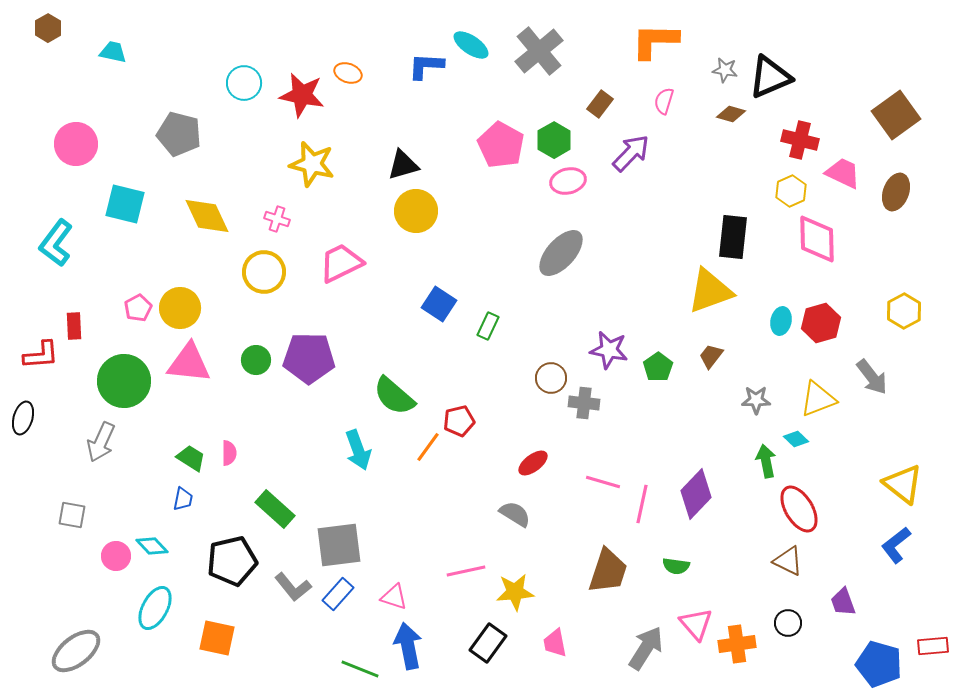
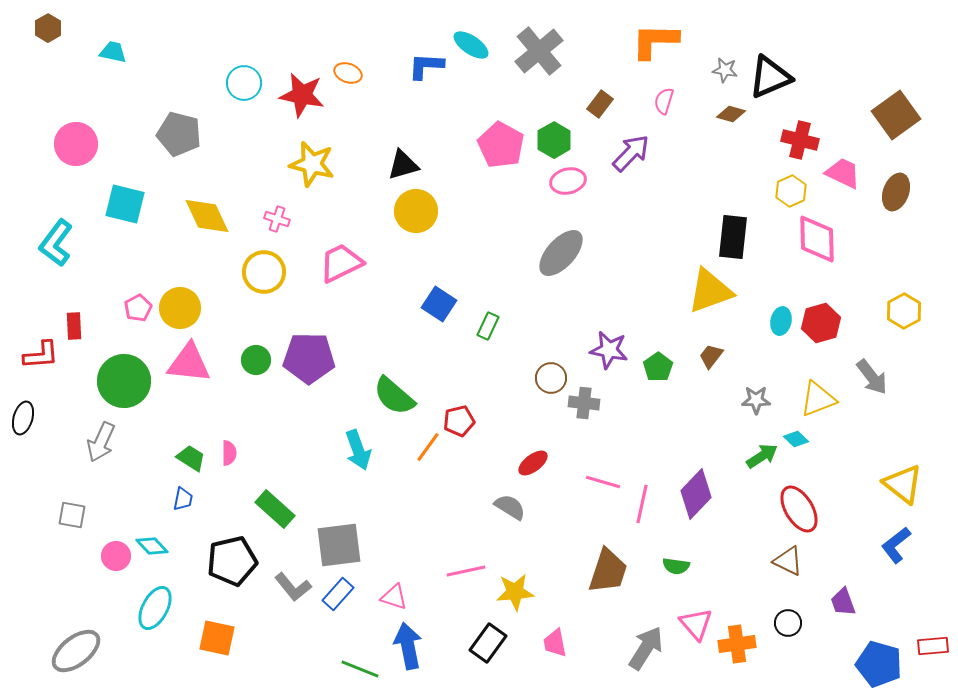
green arrow at (766, 461): moved 4 px left, 5 px up; rotated 68 degrees clockwise
gray semicircle at (515, 514): moved 5 px left, 7 px up
